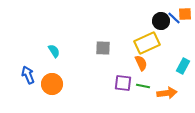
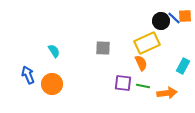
orange square: moved 2 px down
